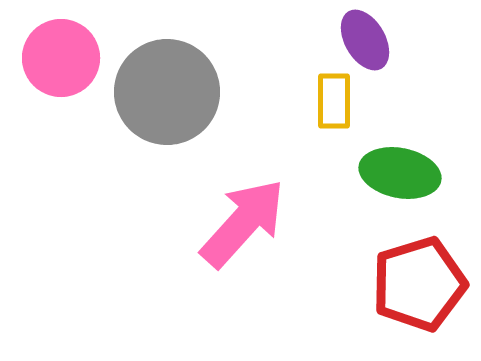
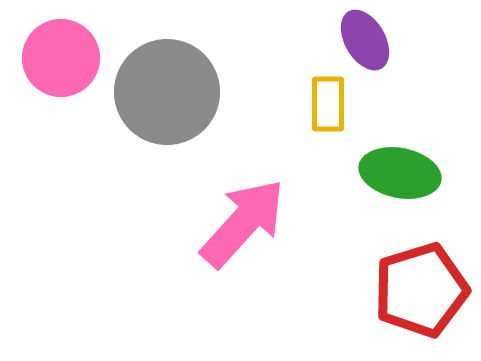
yellow rectangle: moved 6 px left, 3 px down
red pentagon: moved 2 px right, 6 px down
